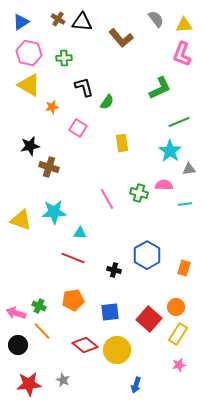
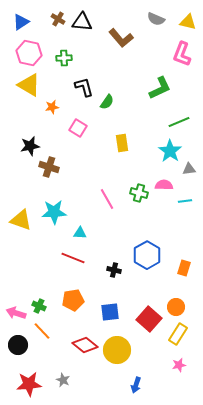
gray semicircle at (156, 19): rotated 150 degrees clockwise
yellow triangle at (184, 25): moved 4 px right, 3 px up; rotated 18 degrees clockwise
cyan line at (185, 204): moved 3 px up
